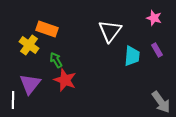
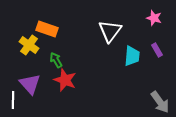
purple triangle: rotated 20 degrees counterclockwise
gray arrow: moved 1 px left
